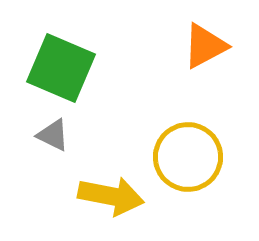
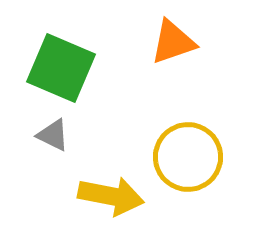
orange triangle: moved 32 px left, 4 px up; rotated 9 degrees clockwise
